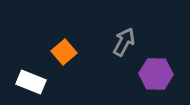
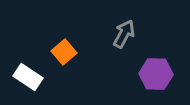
gray arrow: moved 8 px up
white rectangle: moved 3 px left, 5 px up; rotated 12 degrees clockwise
